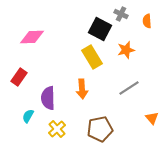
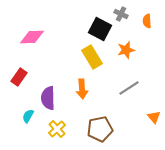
orange triangle: moved 2 px right, 1 px up
